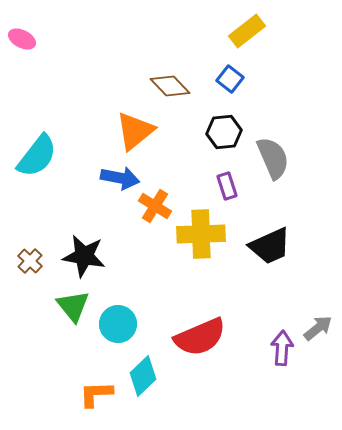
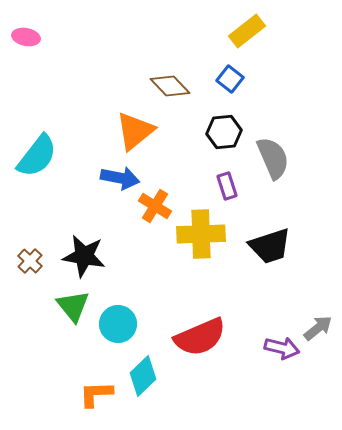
pink ellipse: moved 4 px right, 2 px up; rotated 16 degrees counterclockwise
black trapezoid: rotated 6 degrees clockwise
purple arrow: rotated 100 degrees clockwise
